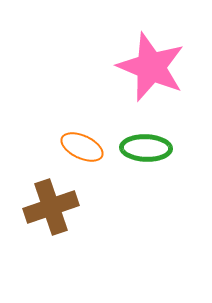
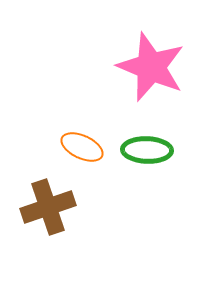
green ellipse: moved 1 px right, 2 px down
brown cross: moved 3 px left
